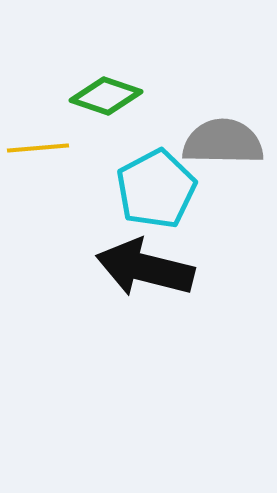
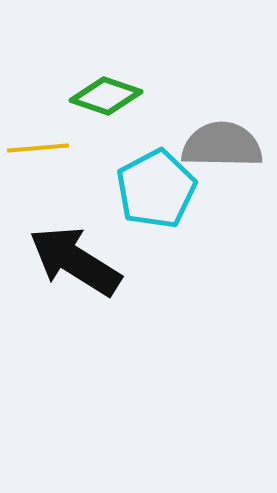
gray semicircle: moved 1 px left, 3 px down
black arrow: moved 70 px left, 7 px up; rotated 18 degrees clockwise
